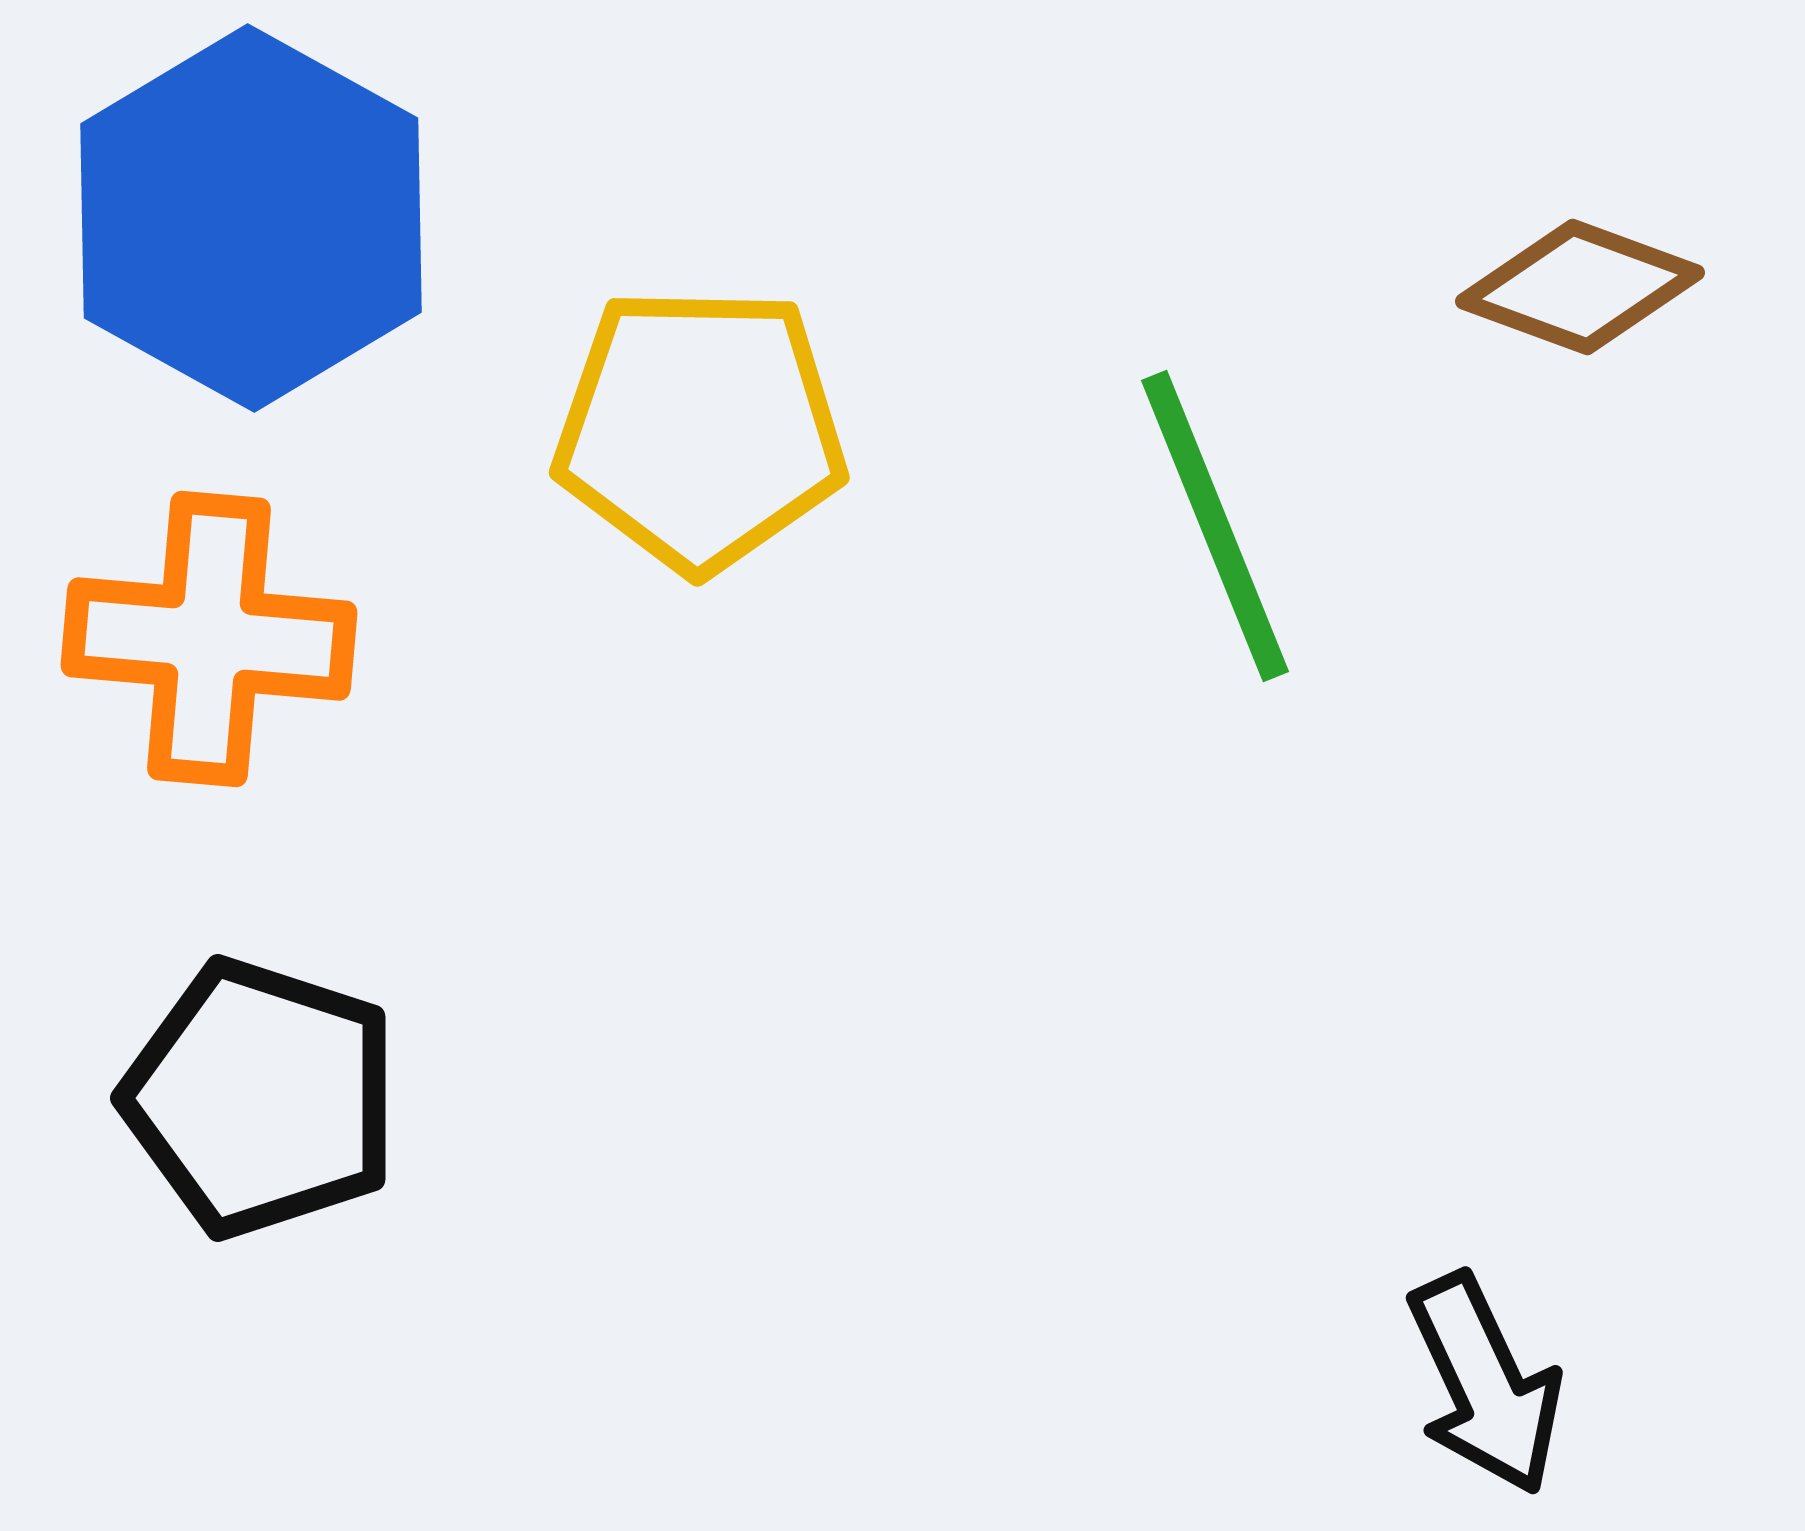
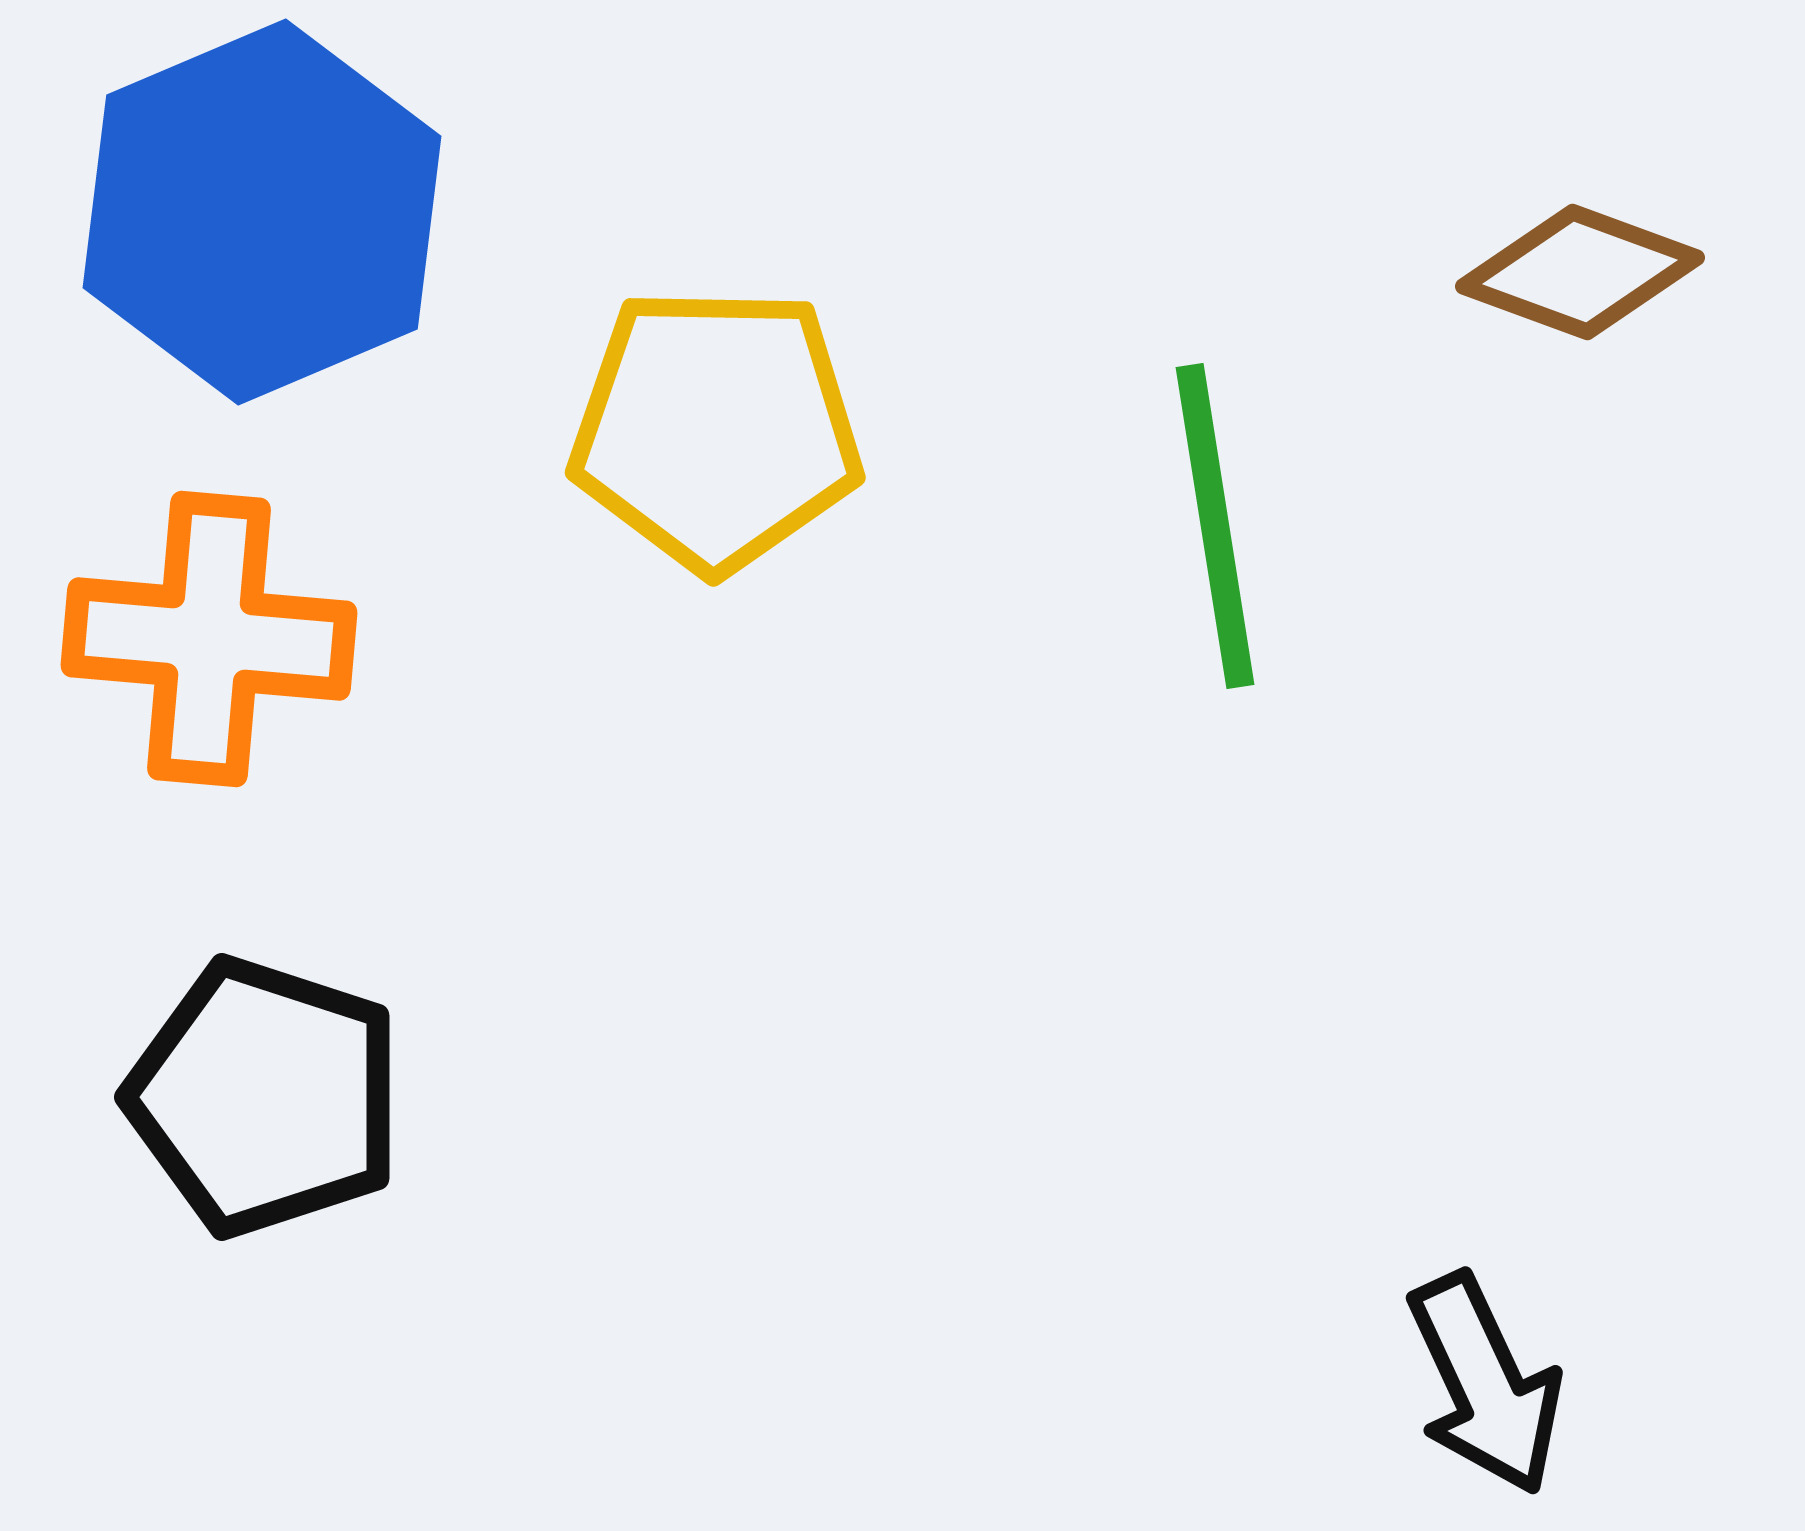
blue hexagon: moved 11 px right, 6 px up; rotated 8 degrees clockwise
brown diamond: moved 15 px up
yellow pentagon: moved 16 px right
green line: rotated 13 degrees clockwise
black pentagon: moved 4 px right, 1 px up
